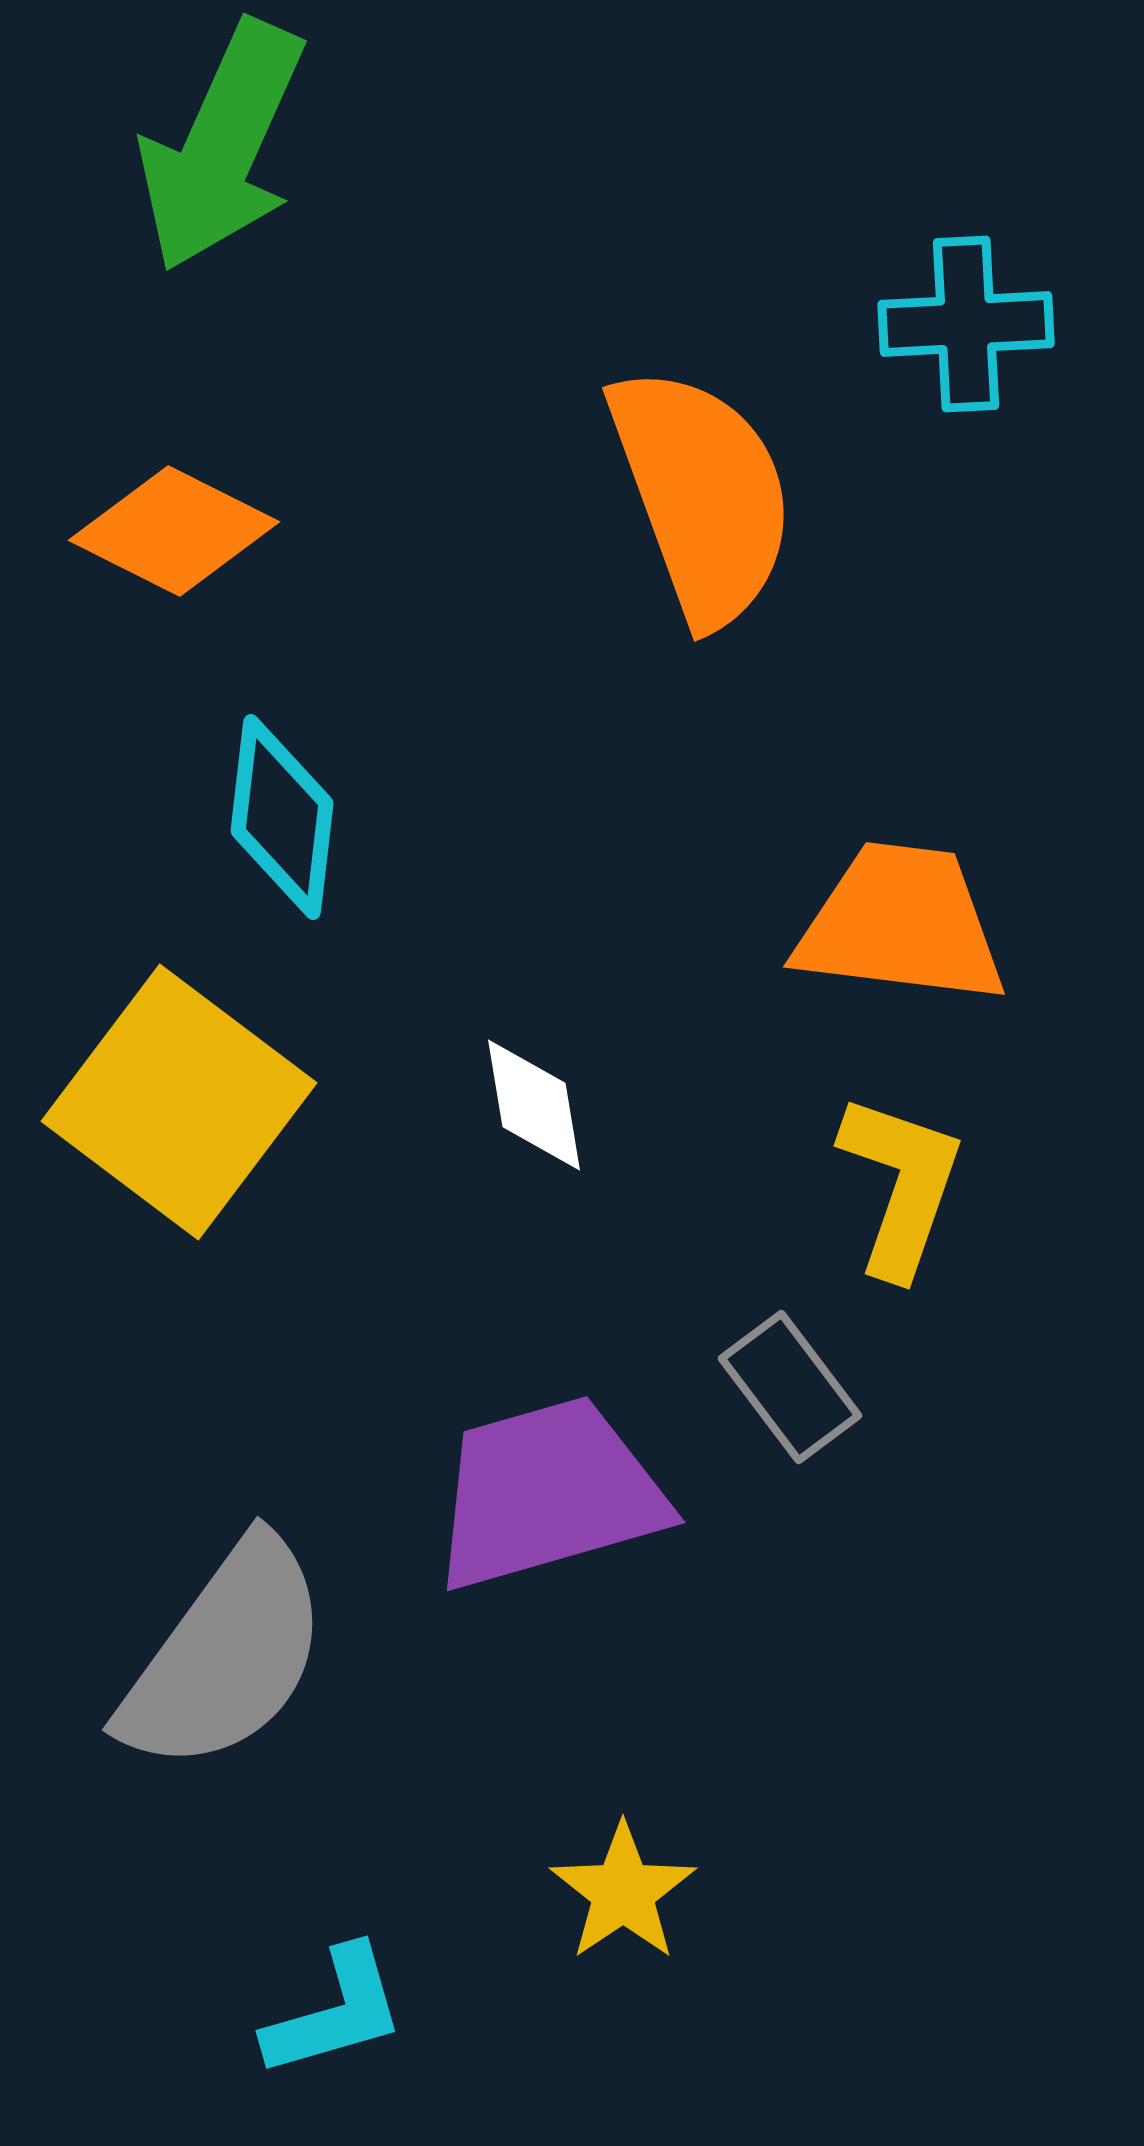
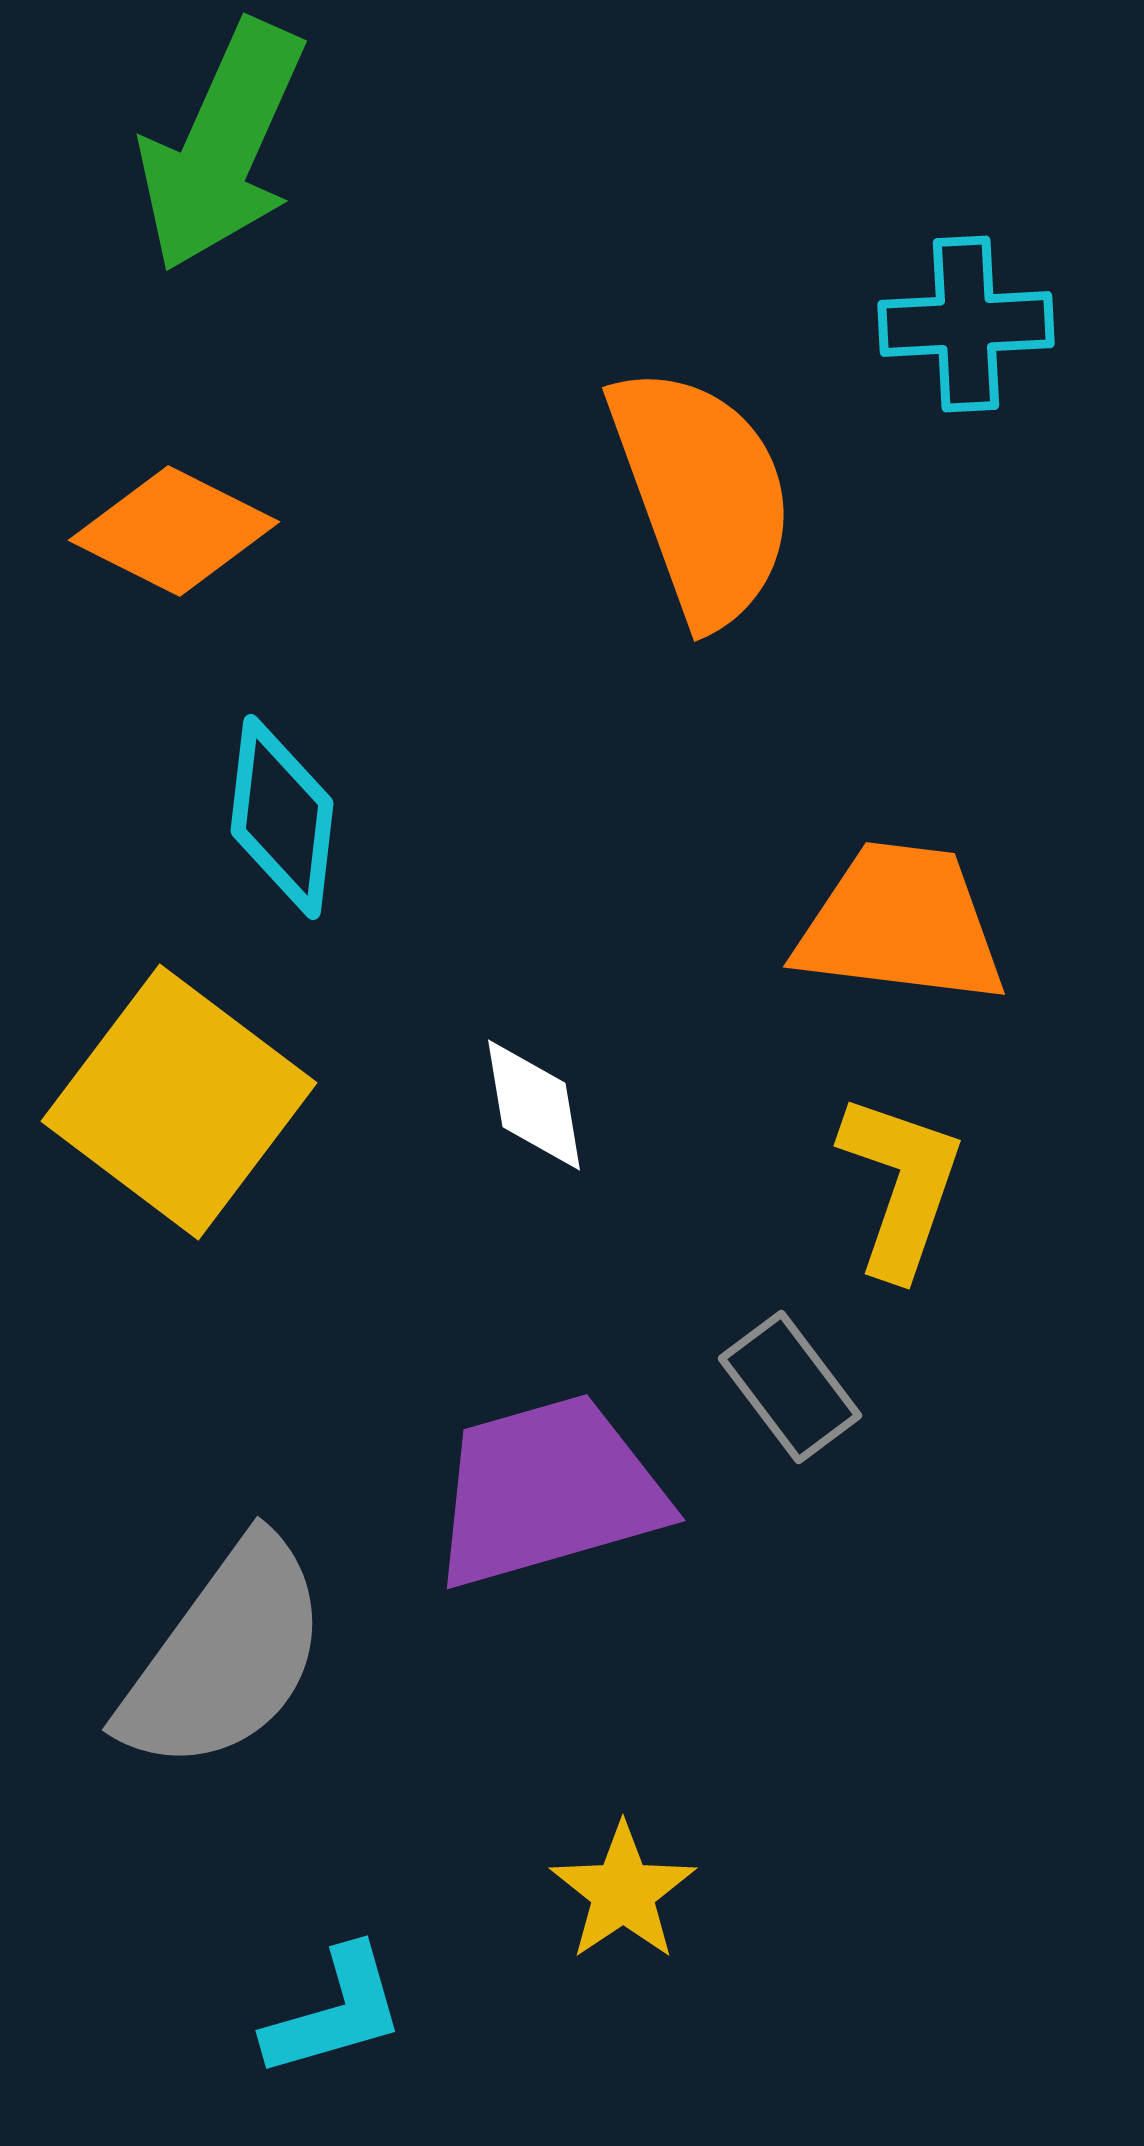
purple trapezoid: moved 2 px up
